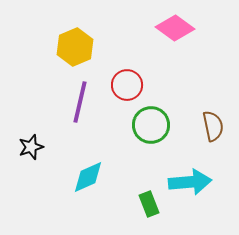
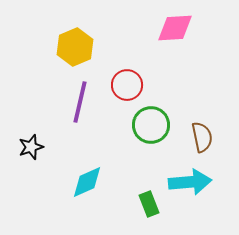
pink diamond: rotated 39 degrees counterclockwise
brown semicircle: moved 11 px left, 11 px down
cyan diamond: moved 1 px left, 5 px down
